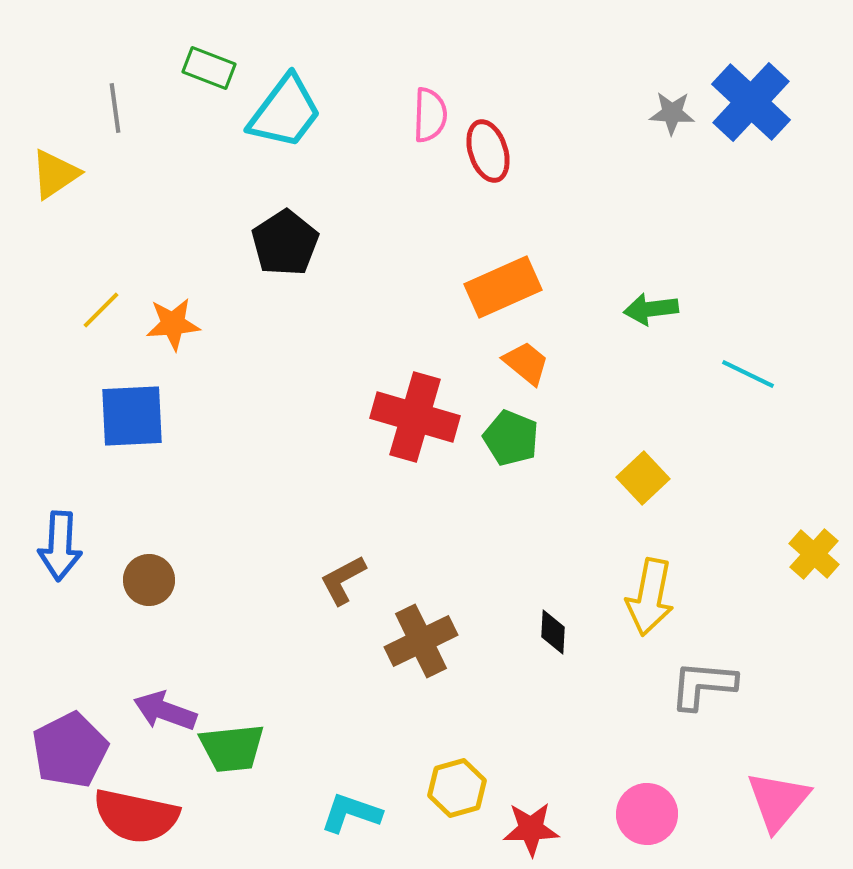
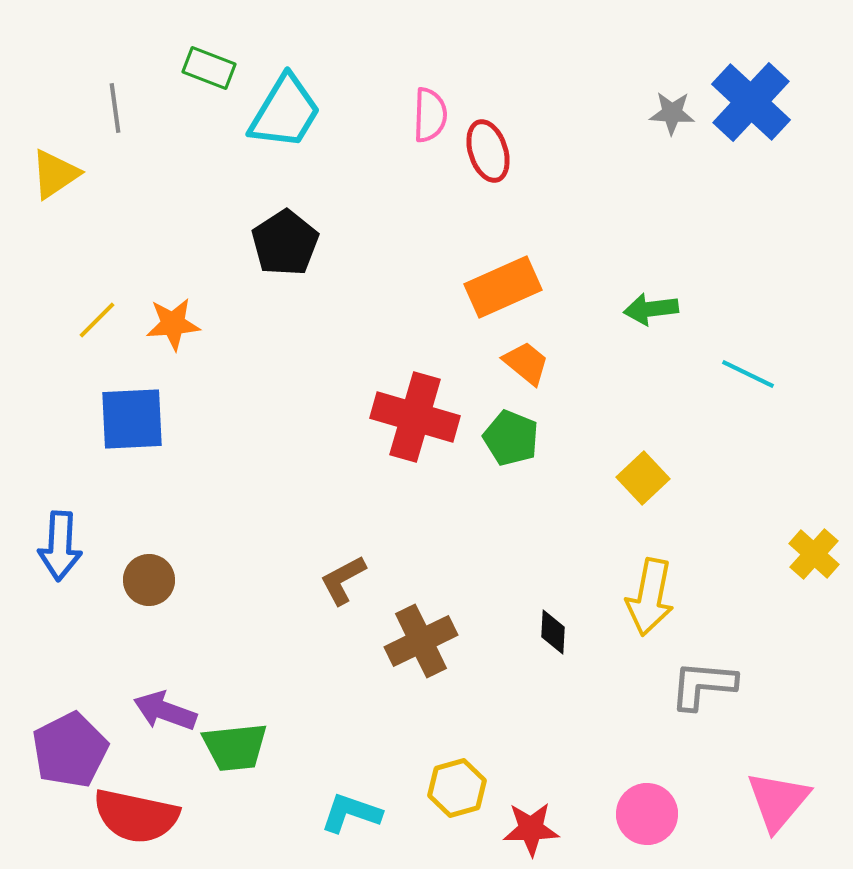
cyan trapezoid: rotated 6 degrees counterclockwise
yellow line: moved 4 px left, 10 px down
blue square: moved 3 px down
green trapezoid: moved 3 px right, 1 px up
